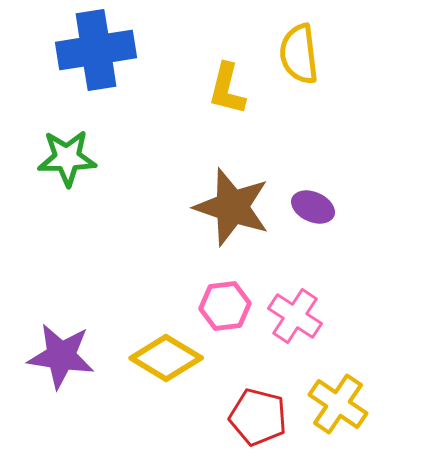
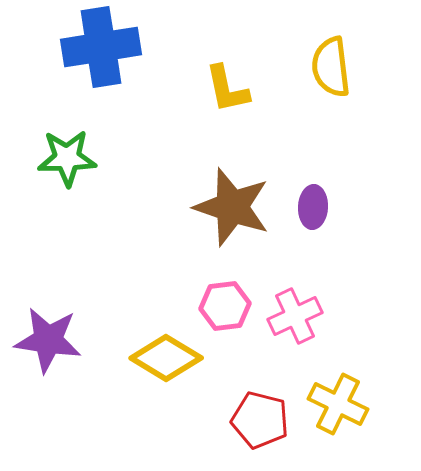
blue cross: moved 5 px right, 3 px up
yellow semicircle: moved 32 px right, 13 px down
yellow L-shape: rotated 26 degrees counterclockwise
purple ellipse: rotated 69 degrees clockwise
pink cross: rotated 32 degrees clockwise
purple star: moved 13 px left, 16 px up
yellow cross: rotated 8 degrees counterclockwise
red pentagon: moved 2 px right, 3 px down
